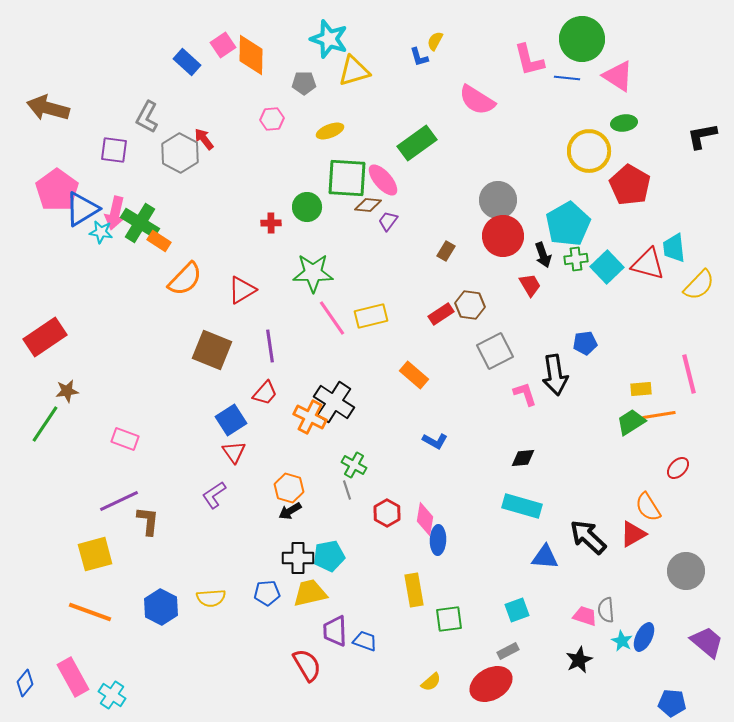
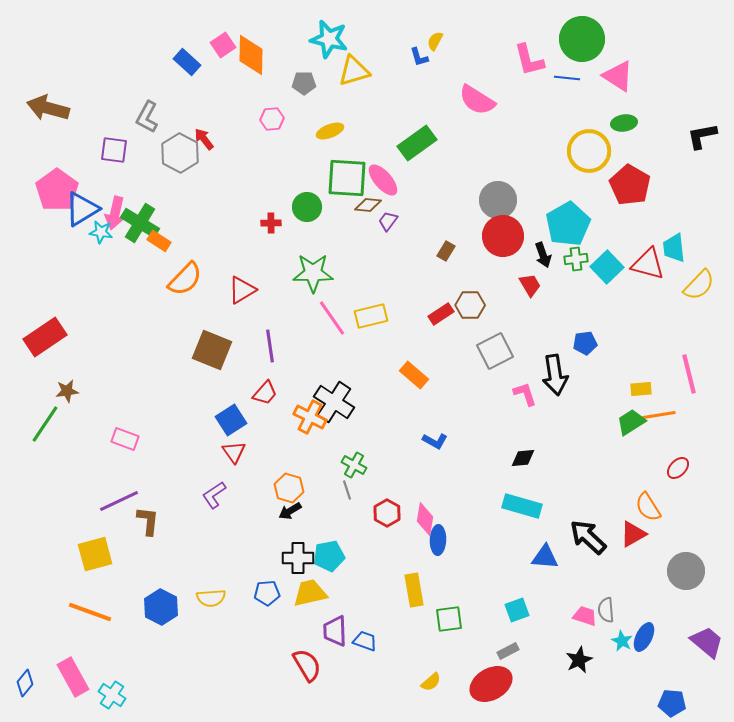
cyan star at (329, 39): rotated 6 degrees counterclockwise
brown hexagon at (470, 305): rotated 8 degrees counterclockwise
